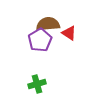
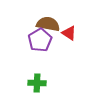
brown semicircle: rotated 15 degrees clockwise
green cross: moved 1 px up; rotated 18 degrees clockwise
